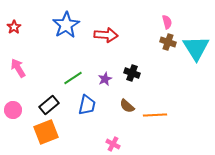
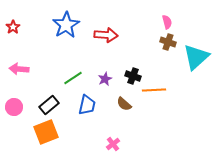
red star: moved 1 px left
cyan triangle: moved 9 px down; rotated 20 degrees clockwise
pink arrow: moved 1 px right, 1 px down; rotated 54 degrees counterclockwise
black cross: moved 1 px right, 3 px down
brown semicircle: moved 3 px left, 2 px up
pink circle: moved 1 px right, 3 px up
orange line: moved 1 px left, 25 px up
pink cross: rotated 24 degrees clockwise
